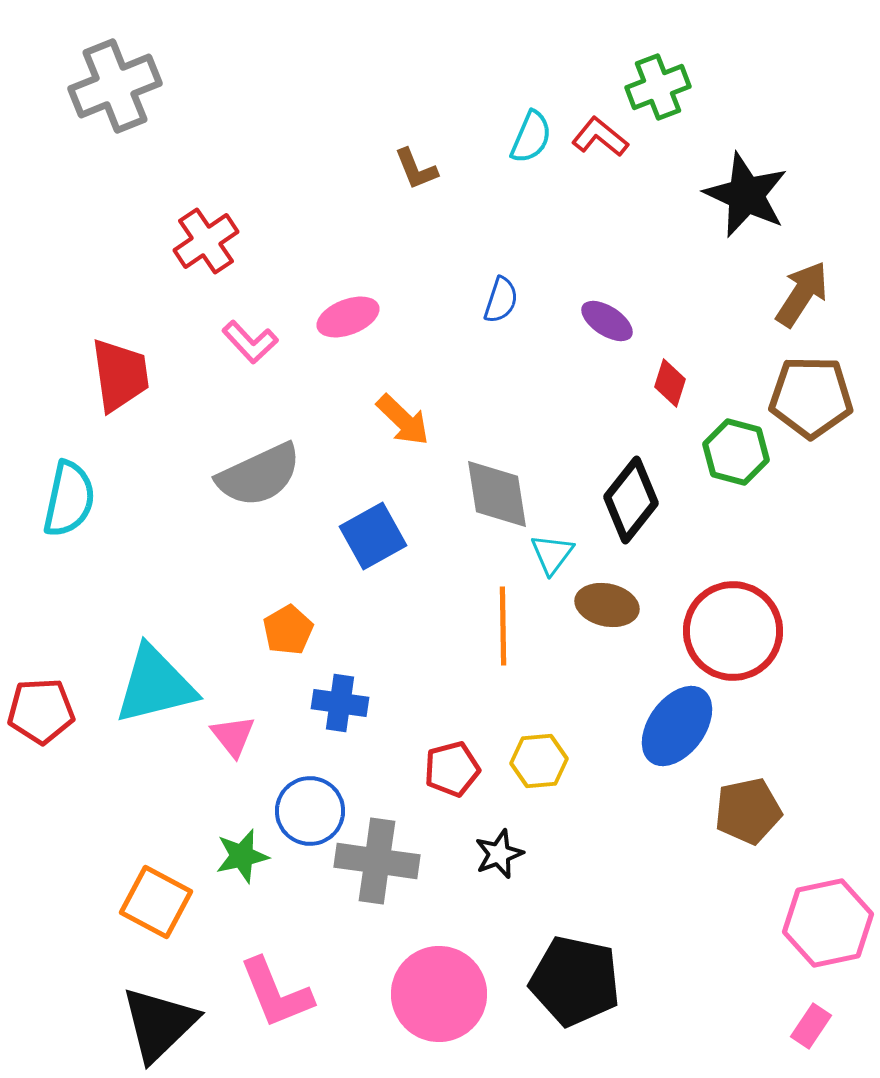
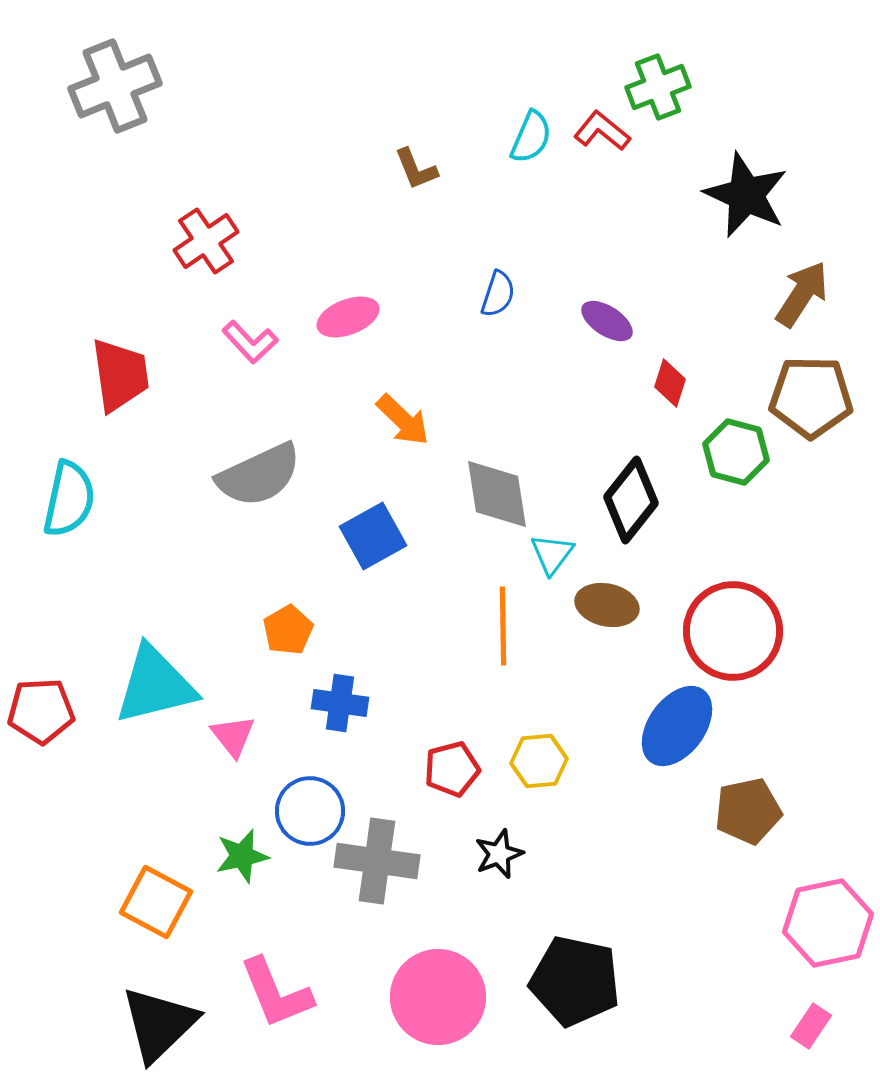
red L-shape at (600, 137): moved 2 px right, 6 px up
blue semicircle at (501, 300): moved 3 px left, 6 px up
pink circle at (439, 994): moved 1 px left, 3 px down
